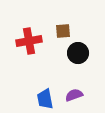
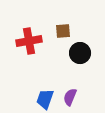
black circle: moved 2 px right
purple semicircle: moved 4 px left, 2 px down; rotated 48 degrees counterclockwise
blue trapezoid: rotated 30 degrees clockwise
